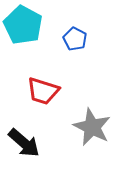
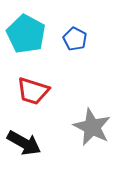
cyan pentagon: moved 3 px right, 9 px down
red trapezoid: moved 10 px left
black arrow: rotated 12 degrees counterclockwise
